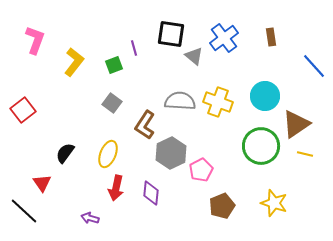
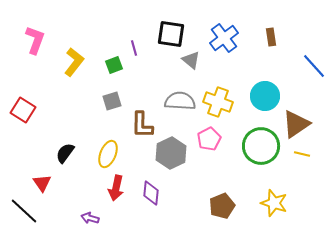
gray triangle: moved 3 px left, 4 px down
gray square: moved 2 px up; rotated 36 degrees clockwise
red square: rotated 20 degrees counterclockwise
brown L-shape: moved 3 px left; rotated 32 degrees counterclockwise
yellow line: moved 3 px left
pink pentagon: moved 8 px right, 31 px up
